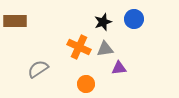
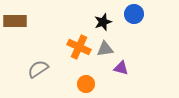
blue circle: moved 5 px up
purple triangle: moved 2 px right; rotated 21 degrees clockwise
